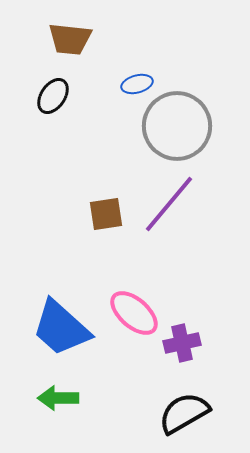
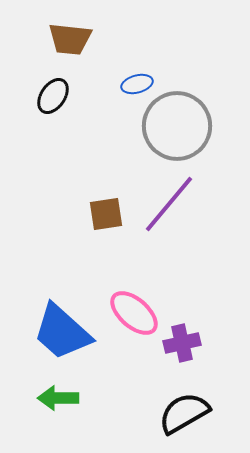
blue trapezoid: moved 1 px right, 4 px down
